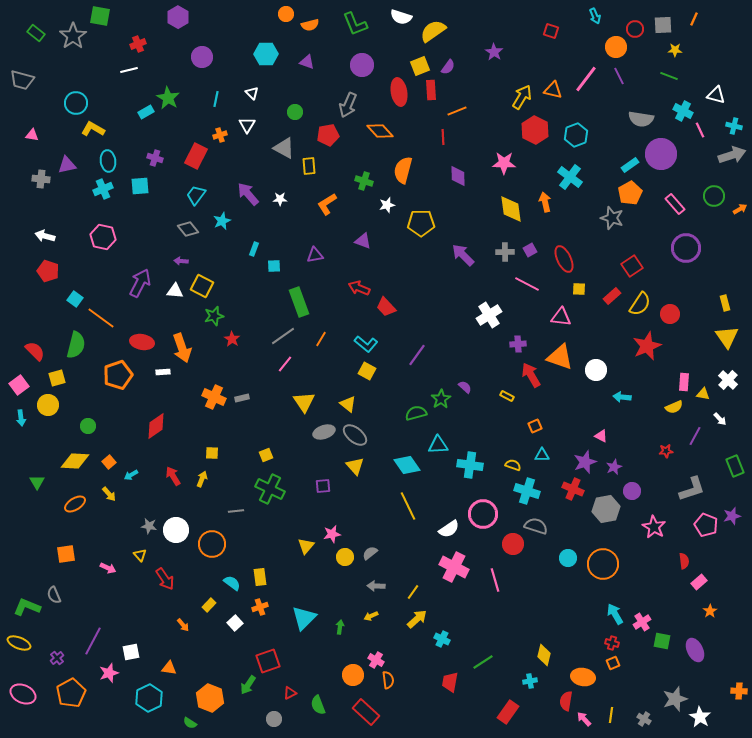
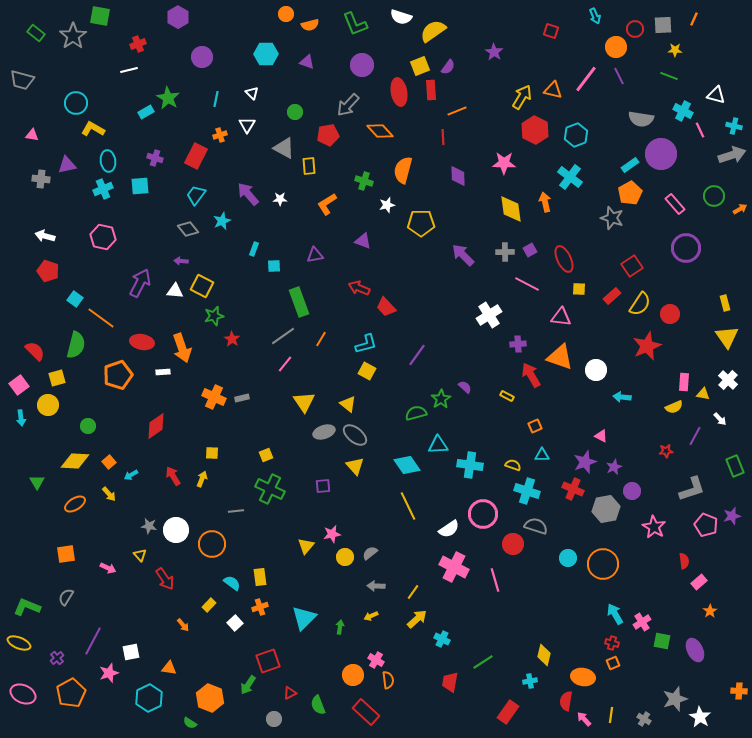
gray arrow at (348, 105): rotated 20 degrees clockwise
cyan L-shape at (366, 344): rotated 55 degrees counterclockwise
gray semicircle at (54, 595): moved 12 px right, 2 px down; rotated 54 degrees clockwise
